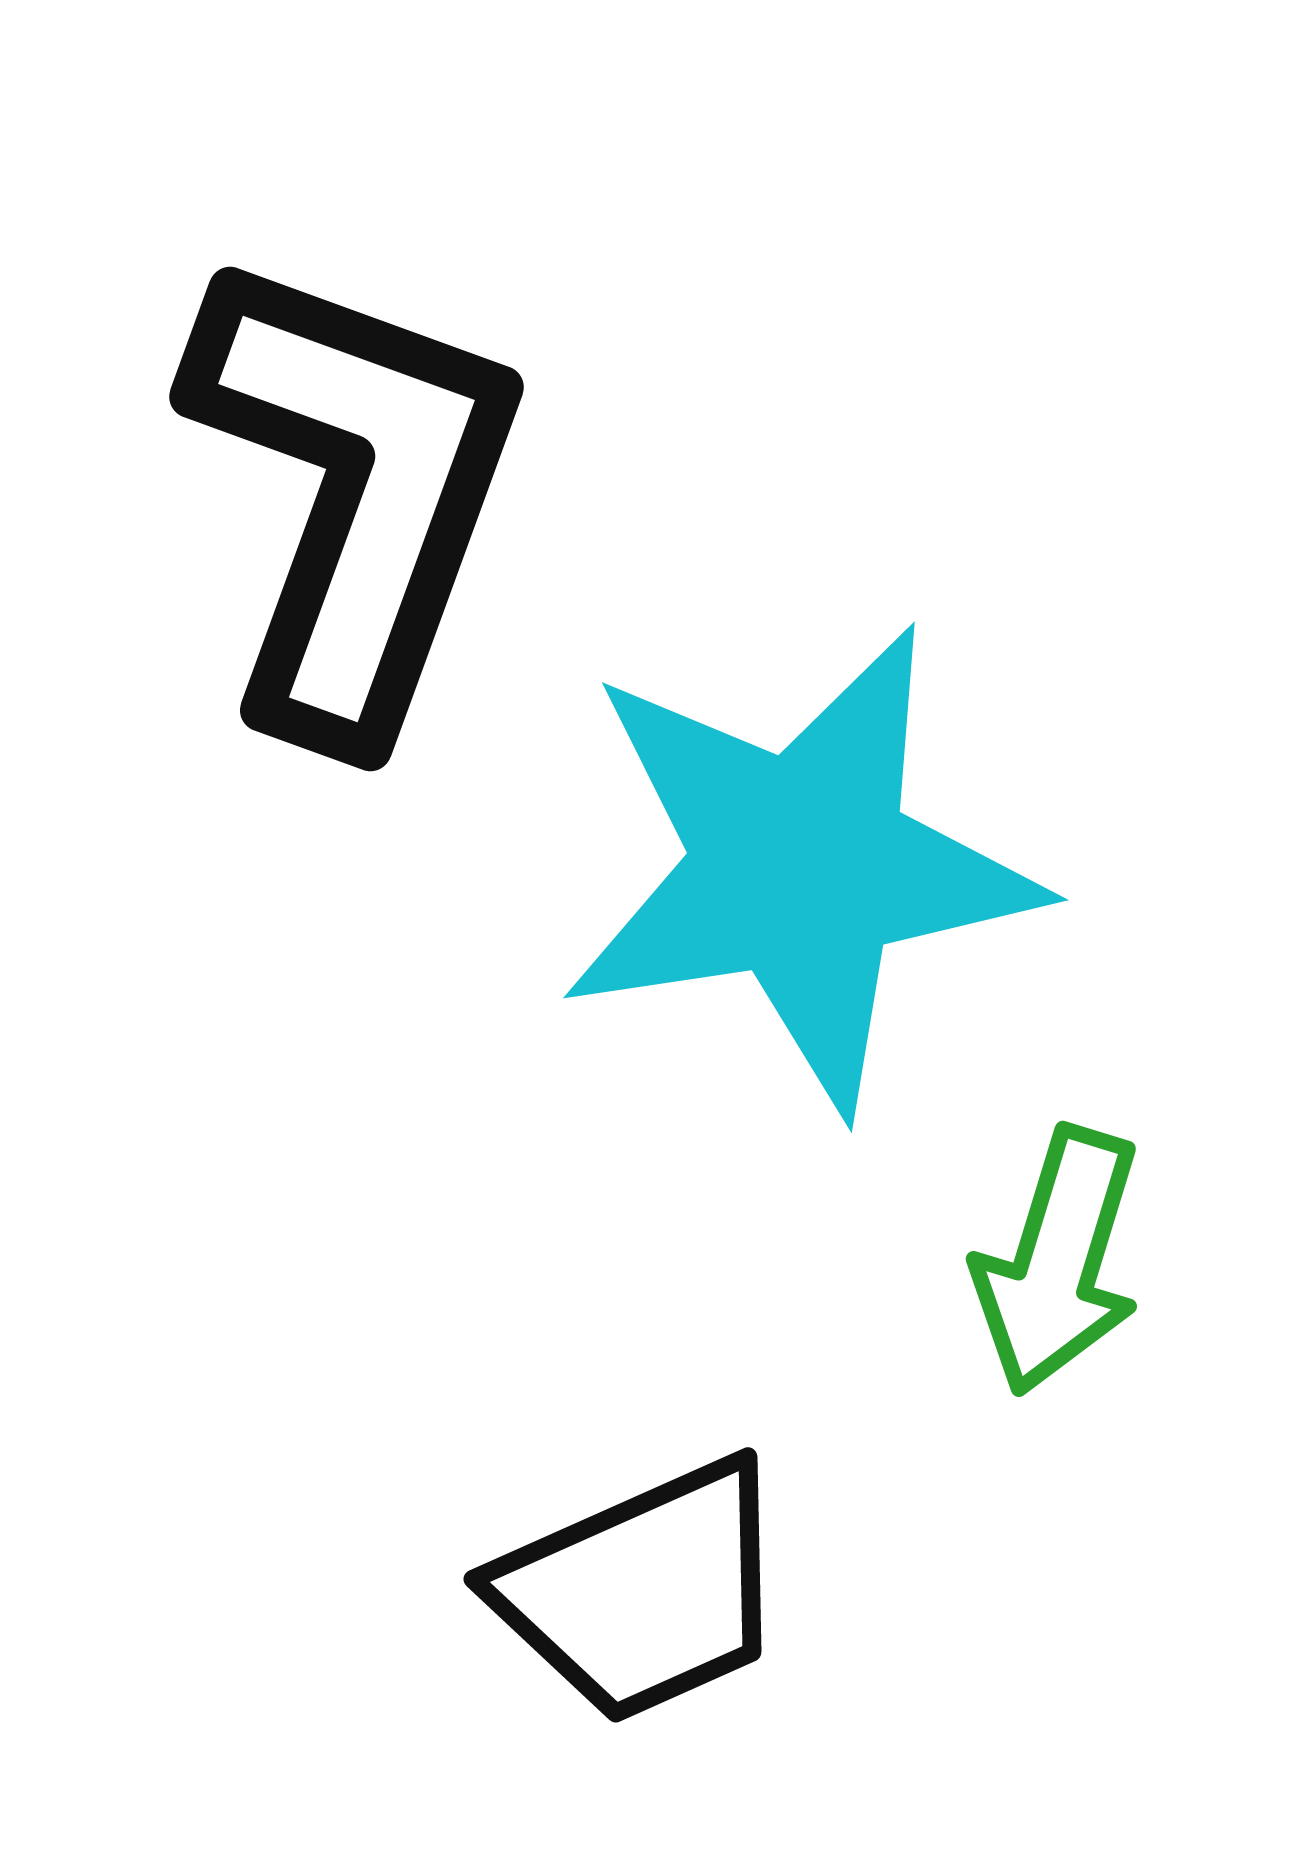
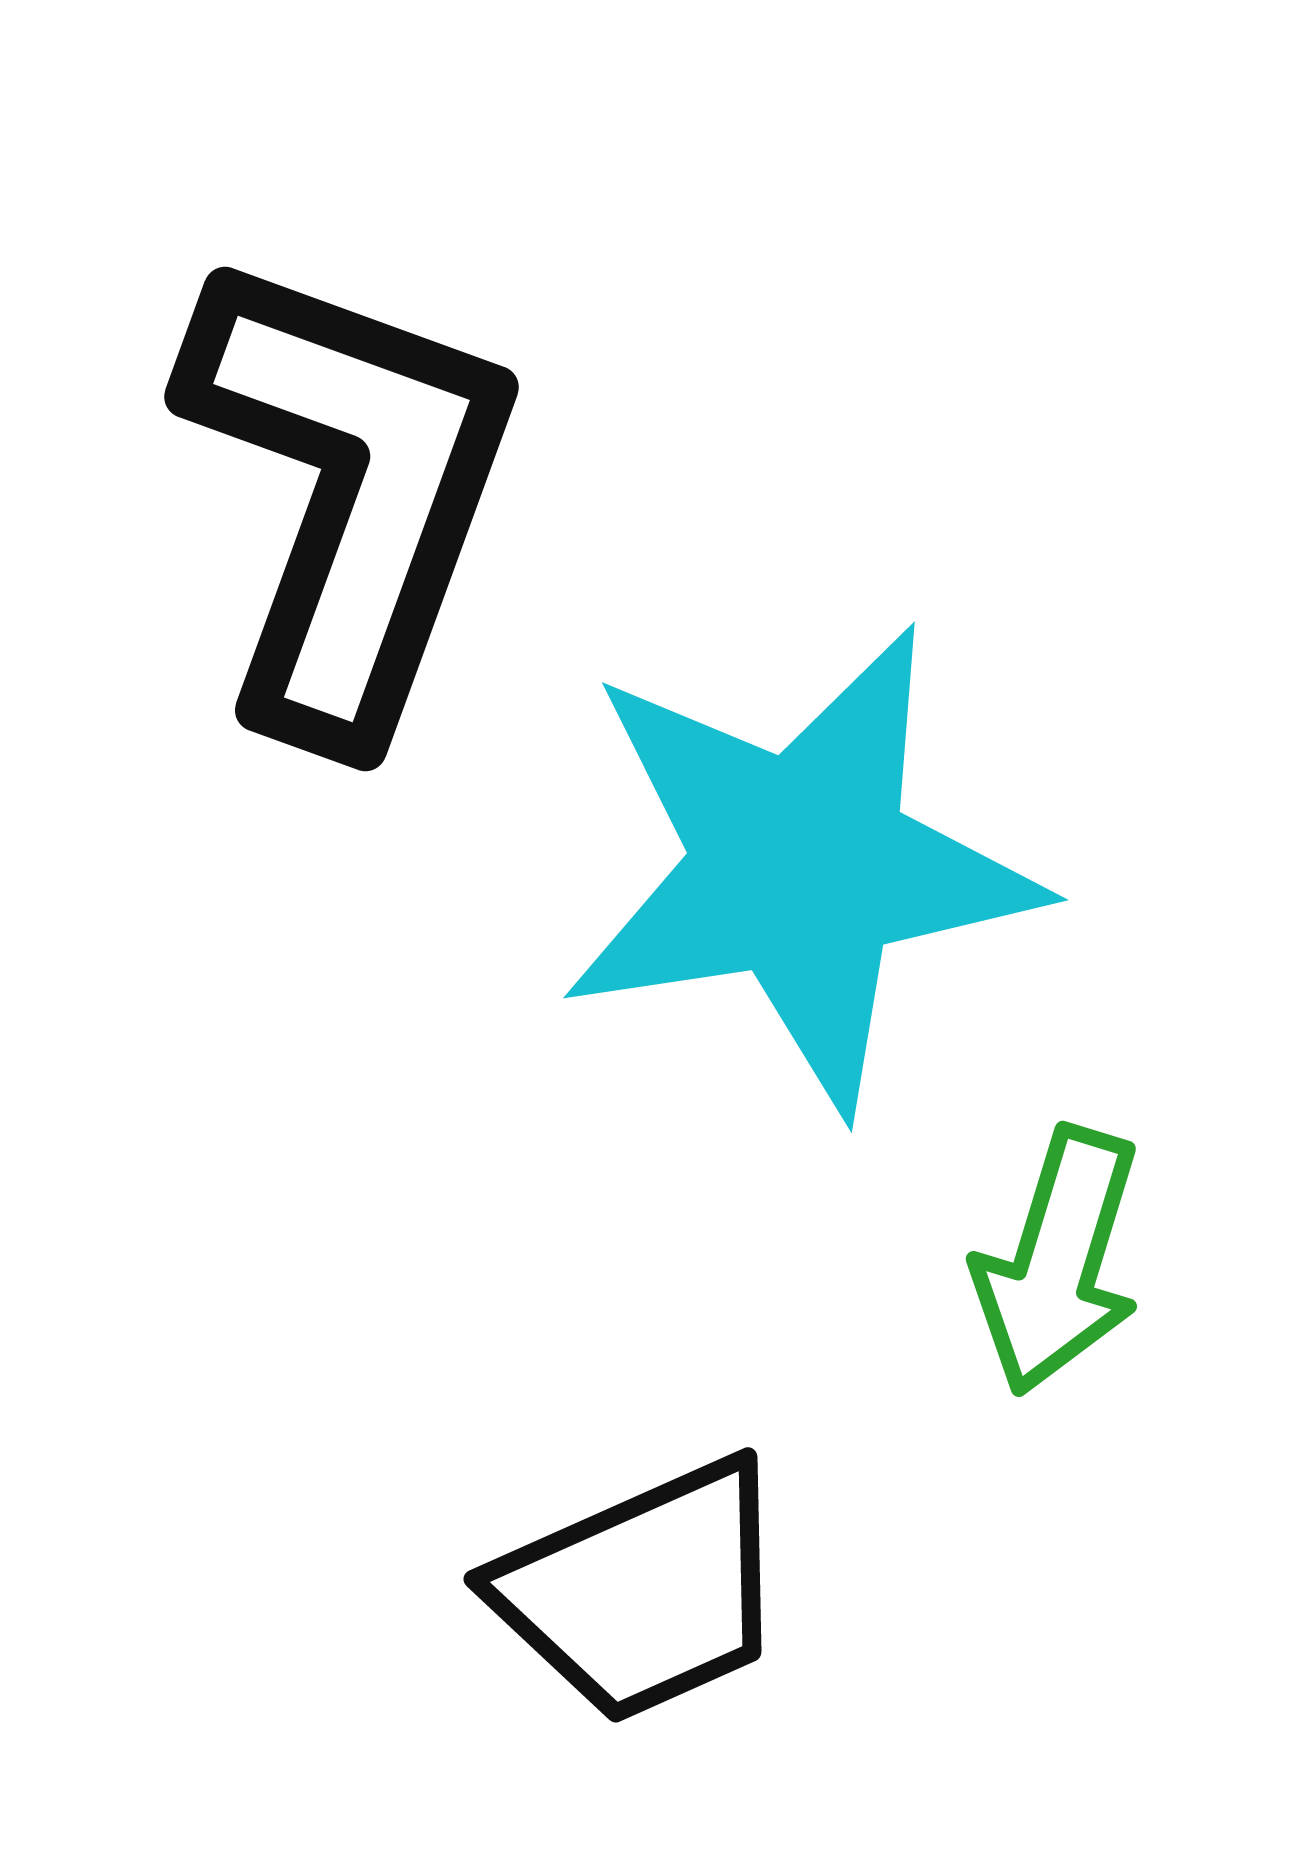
black L-shape: moved 5 px left
